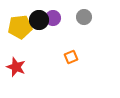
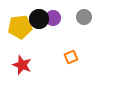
black circle: moved 1 px up
red star: moved 6 px right, 2 px up
